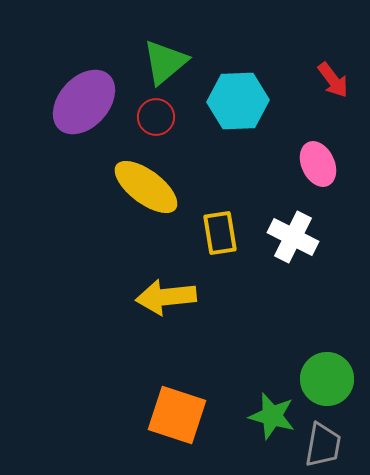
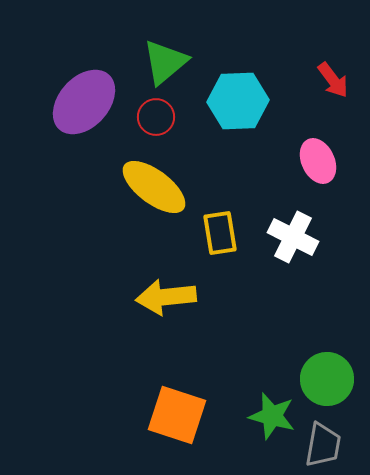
pink ellipse: moved 3 px up
yellow ellipse: moved 8 px right
